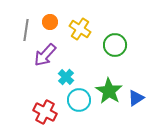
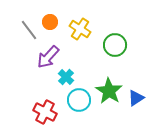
gray line: moved 3 px right; rotated 45 degrees counterclockwise
purple arrow: moved 3 px right, 2 px down
